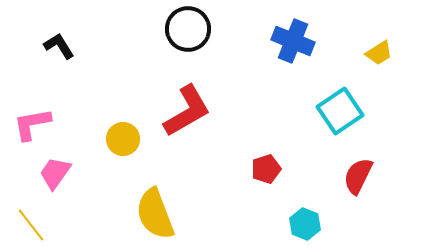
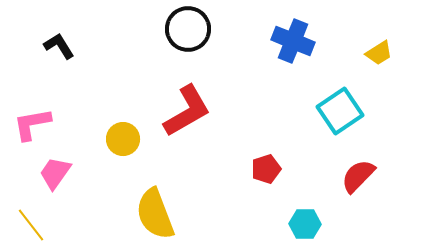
red semicircle: rotated 18 degrees clockwise
cyan hexagon: rotated 20 degrees counterclockwise
